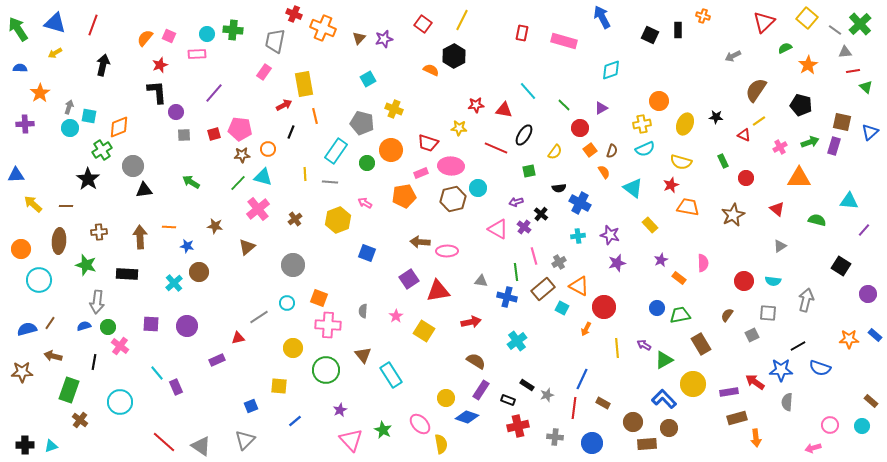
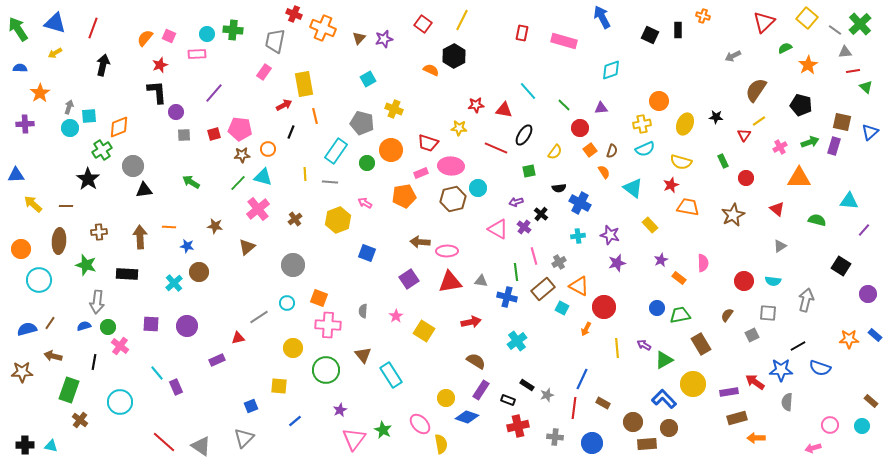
red line at (93, 25): moved 3 px down
purple triangle at (601, 108): rotated 24 degrees clockwise
cyan square at (89, 116): rotated 14 degrees counterclockwise
red triangle at (744, 135): rotated 40 degrees clockwise
red triangle at (438, 291): moved 12 px right, 9 px up
orange arrow at (756, 438): rotated 96 degrees clockwise
gray triangle at (245, 440): moved 1 px left, 2 px up
pink triangle at (351, 440): moved 3 px right, 1 px up; rotated 20 degrees clockwise
cyan triangle at (51, 446): rotated 32 degrees clockwise
